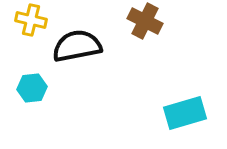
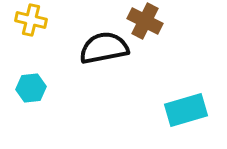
black semicircle: moved 27 px right, 2 px down
cyan hexagon: moved 1 px left
cyan rectangle: moved 1 px right, 3 px up
